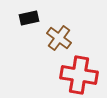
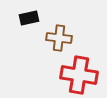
brown cross: rotated 30 degrees counterclockwise
